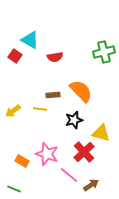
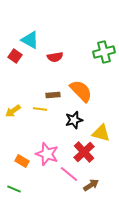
pink line: moved 1 px up
